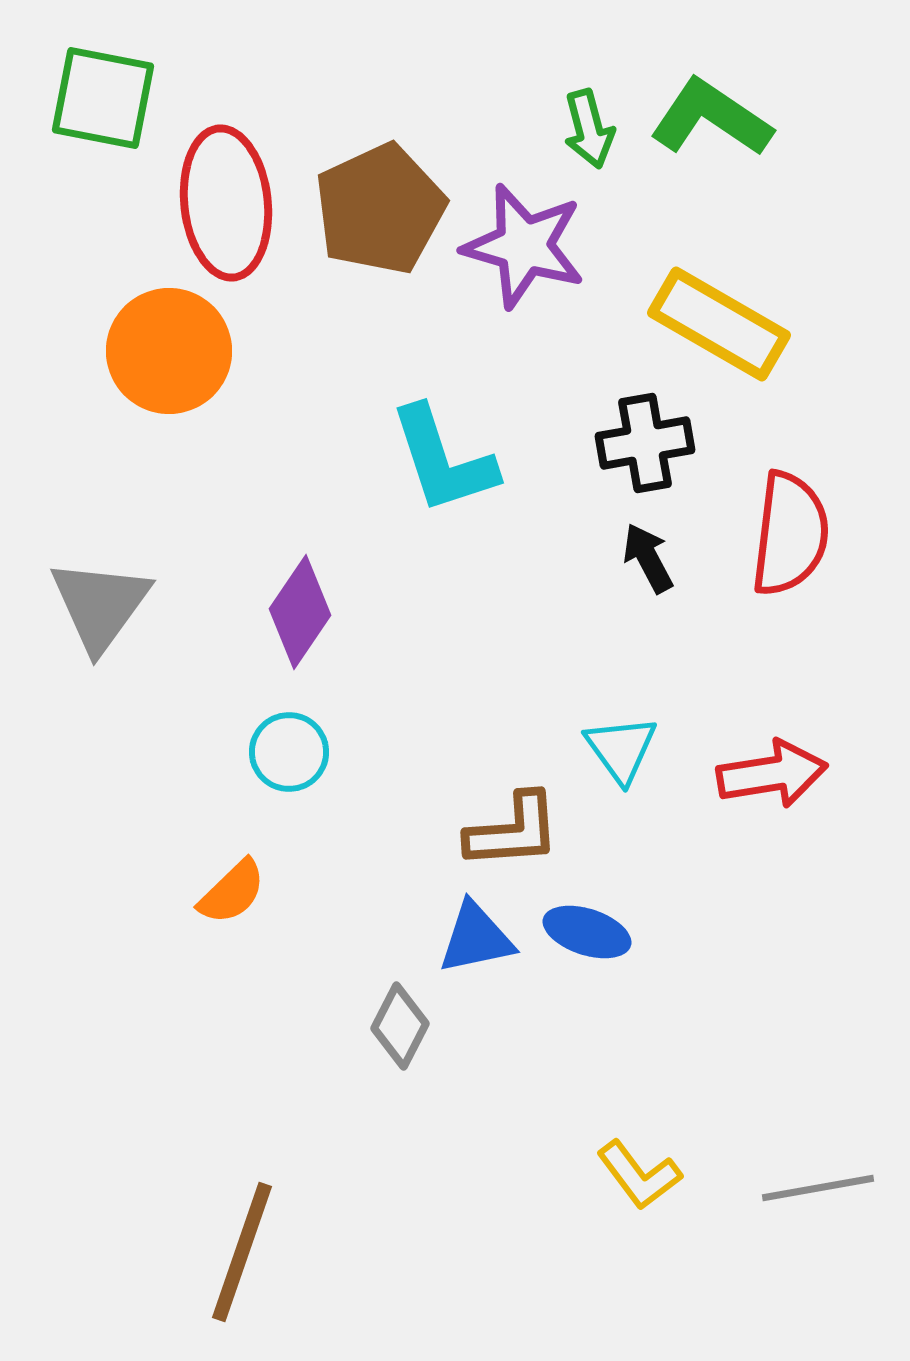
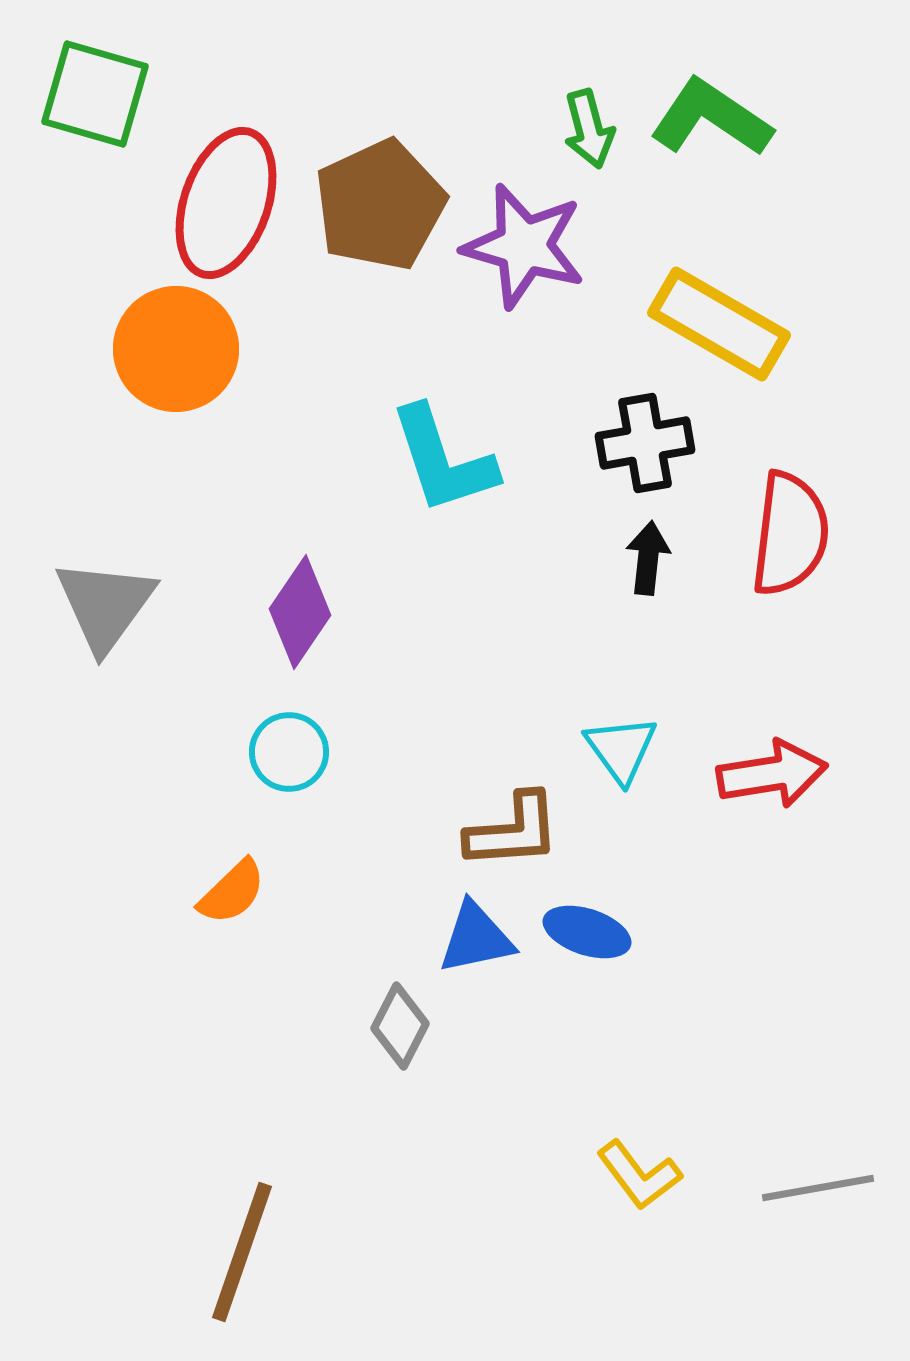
green square: moved 8 px left, 4 px up; rotated 5 degrees clockwise
red ellipse: rotated 25 degrees clockwise
brown pentagon: moved 4 px up
orange circle: moved 7 px right, 2 px up
black arrow: rotated 34 degrees clockwise
gray triangle: moved 5 px right
